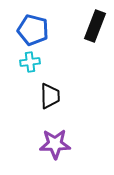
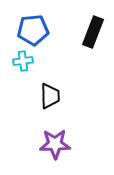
black rectangle: moved 2 px left, 6 px down
blue pentagon: rotated 20 degrees counterclockwise
cyan cross: moved 7 px left, 1 px up
